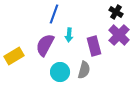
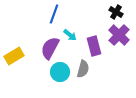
cyan arrow: moved 1 px right; rotated 56 degrees counterclockwise
purple semicircle: moved 5 px right, 3 px down
gray semicircle: moved 1 px left, 1 px up
